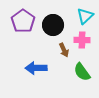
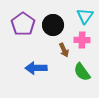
cyan triangle: rotated 12 degrees counterclockwise
purple pentagon: moved 3 px down
